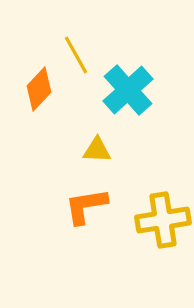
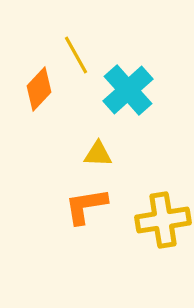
yellow triangle: moved 1 px right, 4 px down
